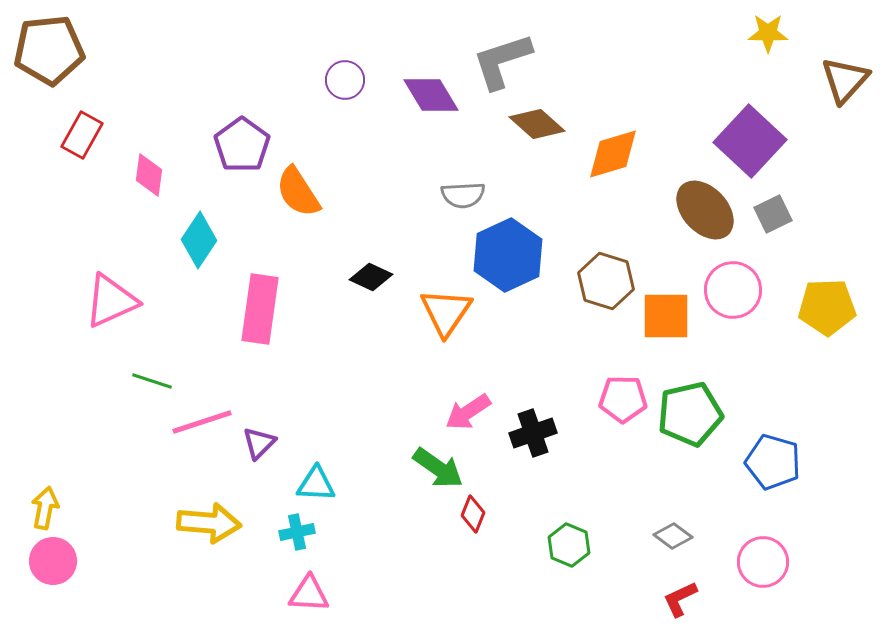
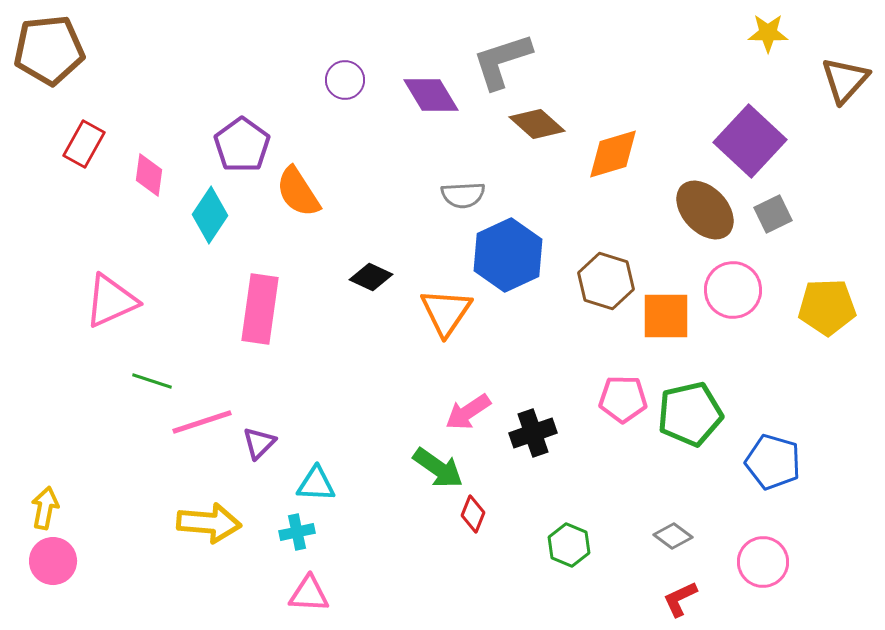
red rectangle at (82, 135): moved 2 px right, 9 px down
cyan diamond at (199, 240): moved 11 px right, 25 px up
